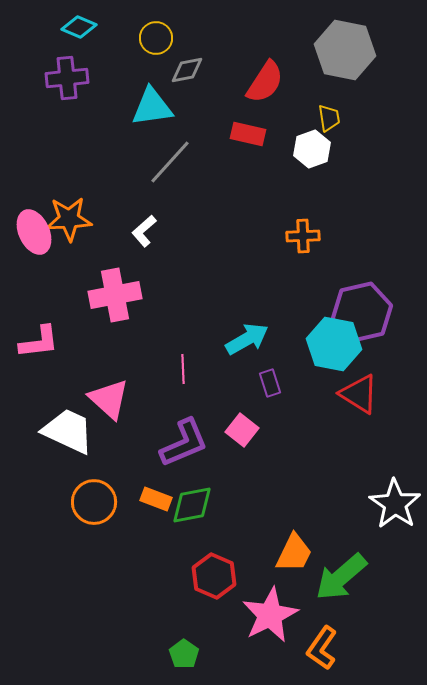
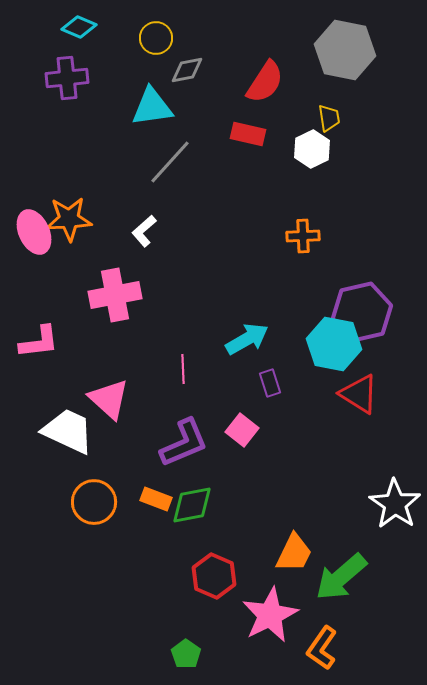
white hexagon: rotated 6 degrees counterclockwise
green pentagon: moved 2 px right
